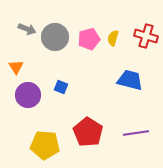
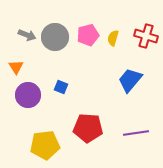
gray arrow: moved 6 px down
pink pentagon: moved 1 px left, 4 px up
blue trapezoid: rotated 64 degrees counterclockwise
red pentagon: moved 4 px up; rotated 28 degrees counterclockwise
yellow pentagon: rotated 12 degrees counterclockwise
